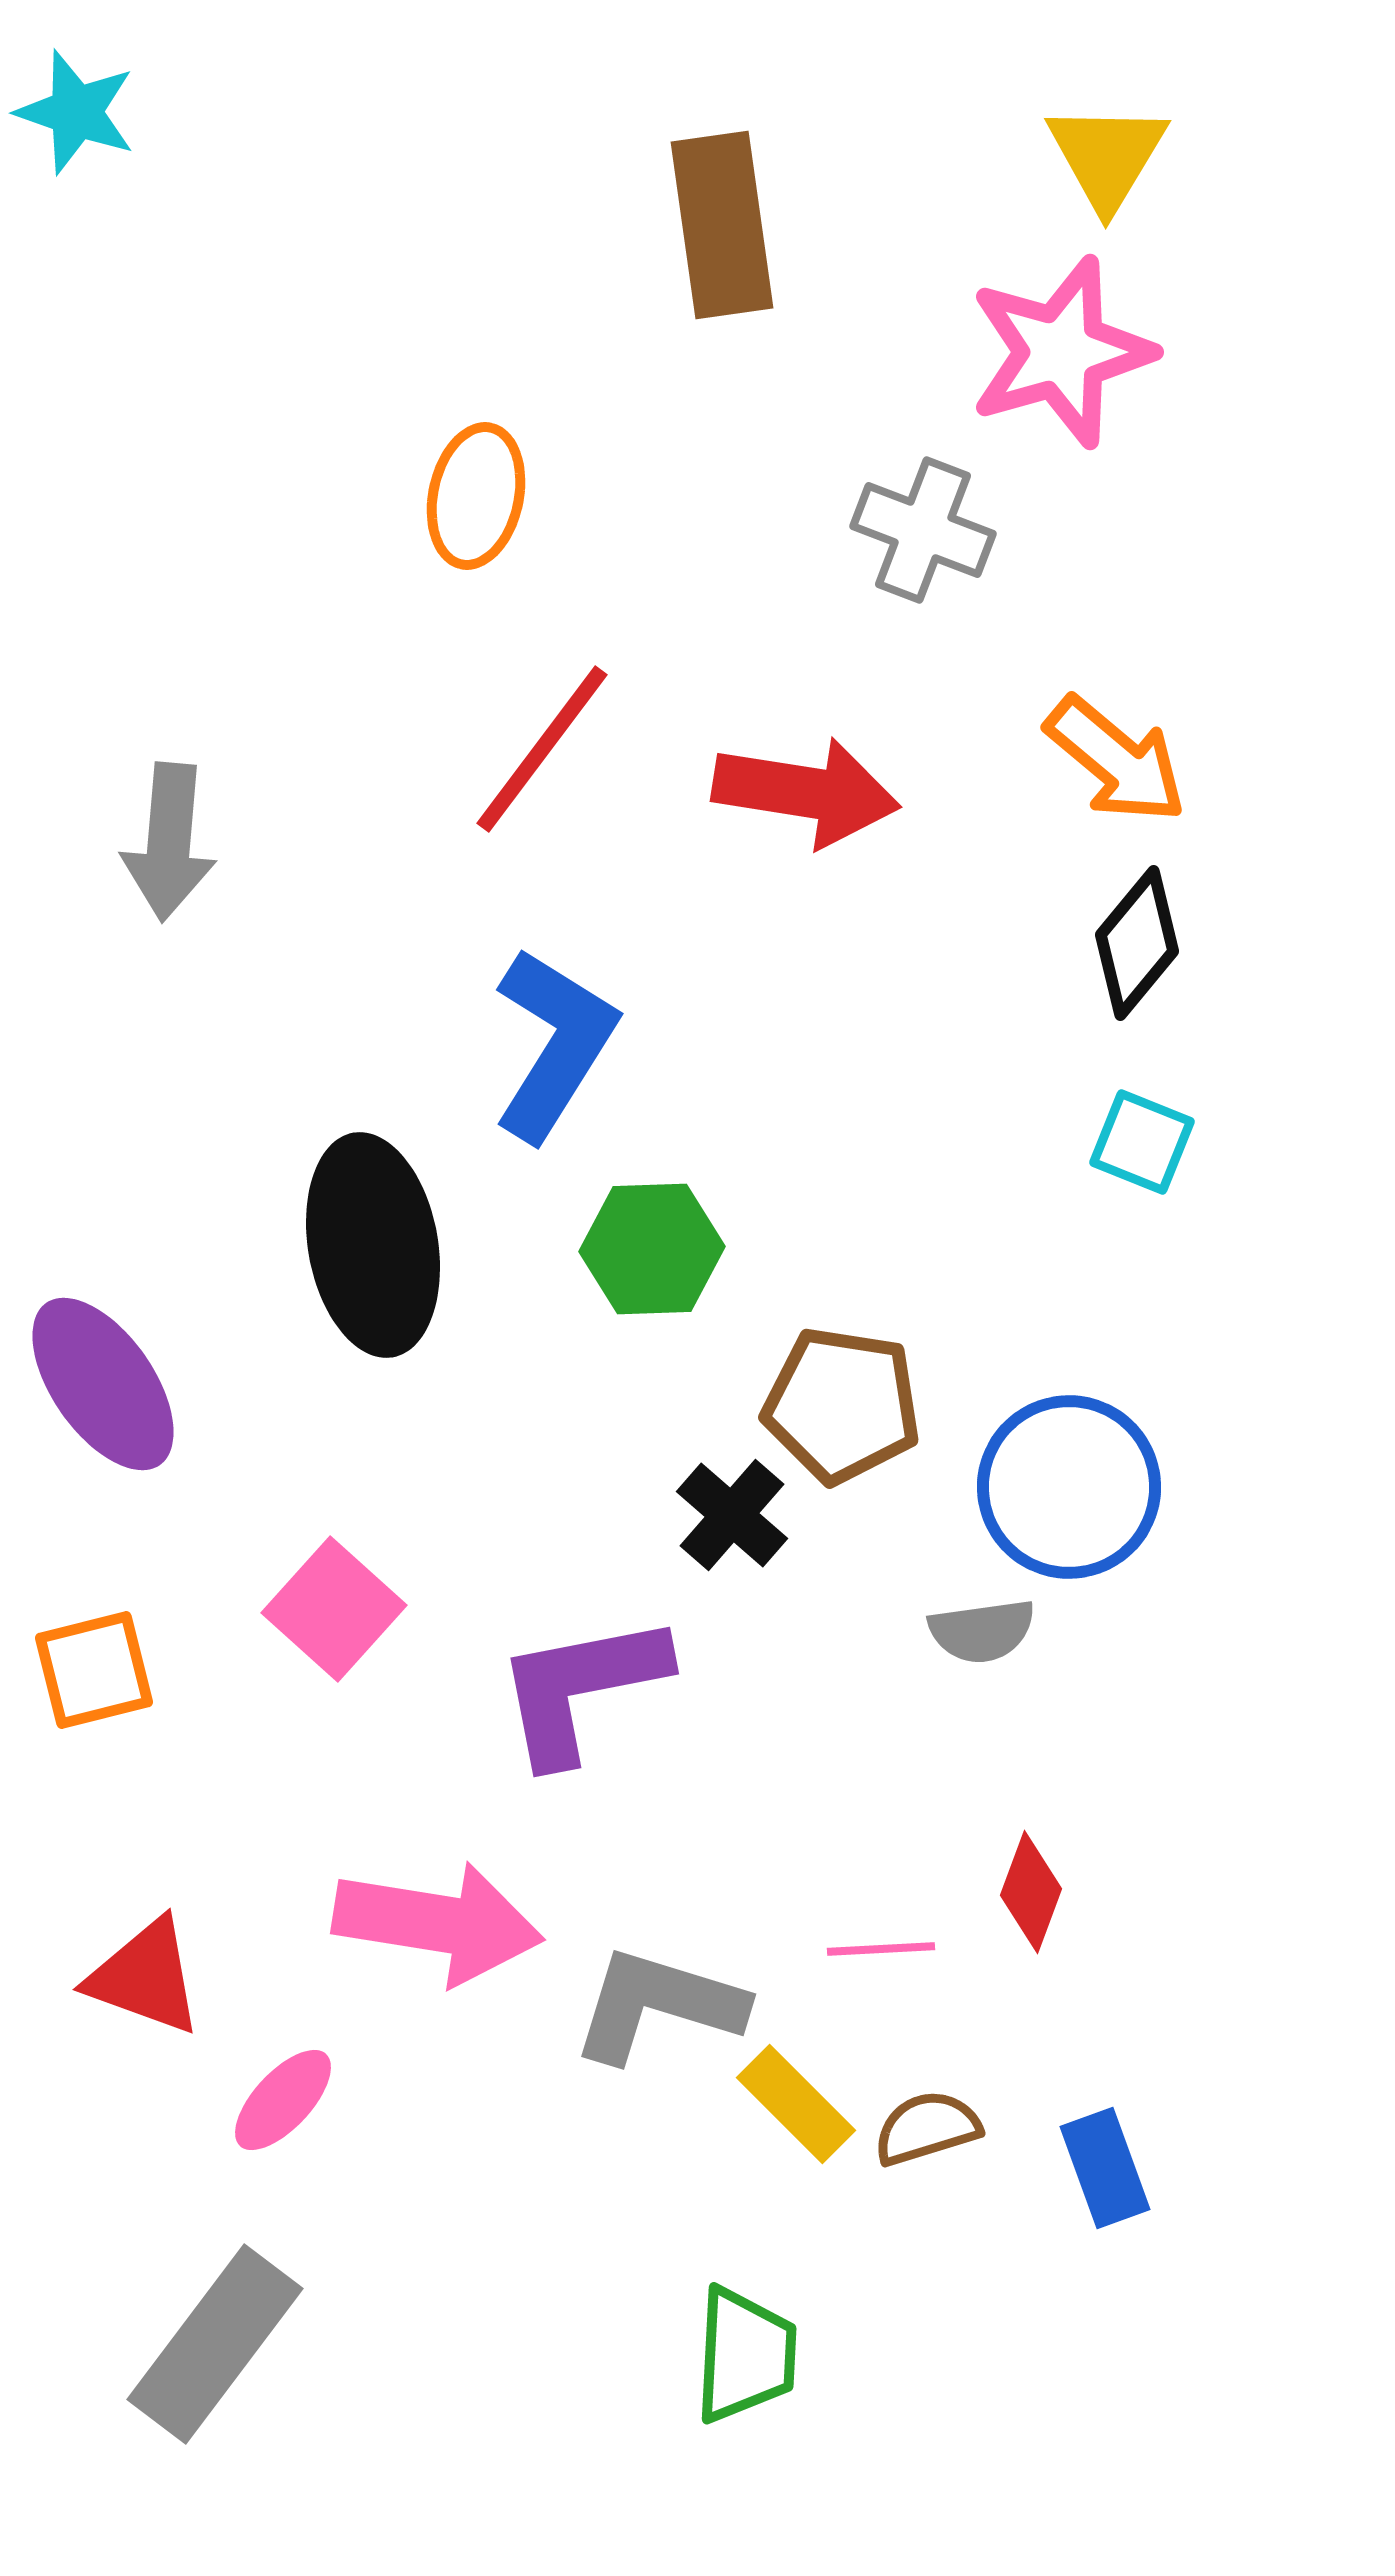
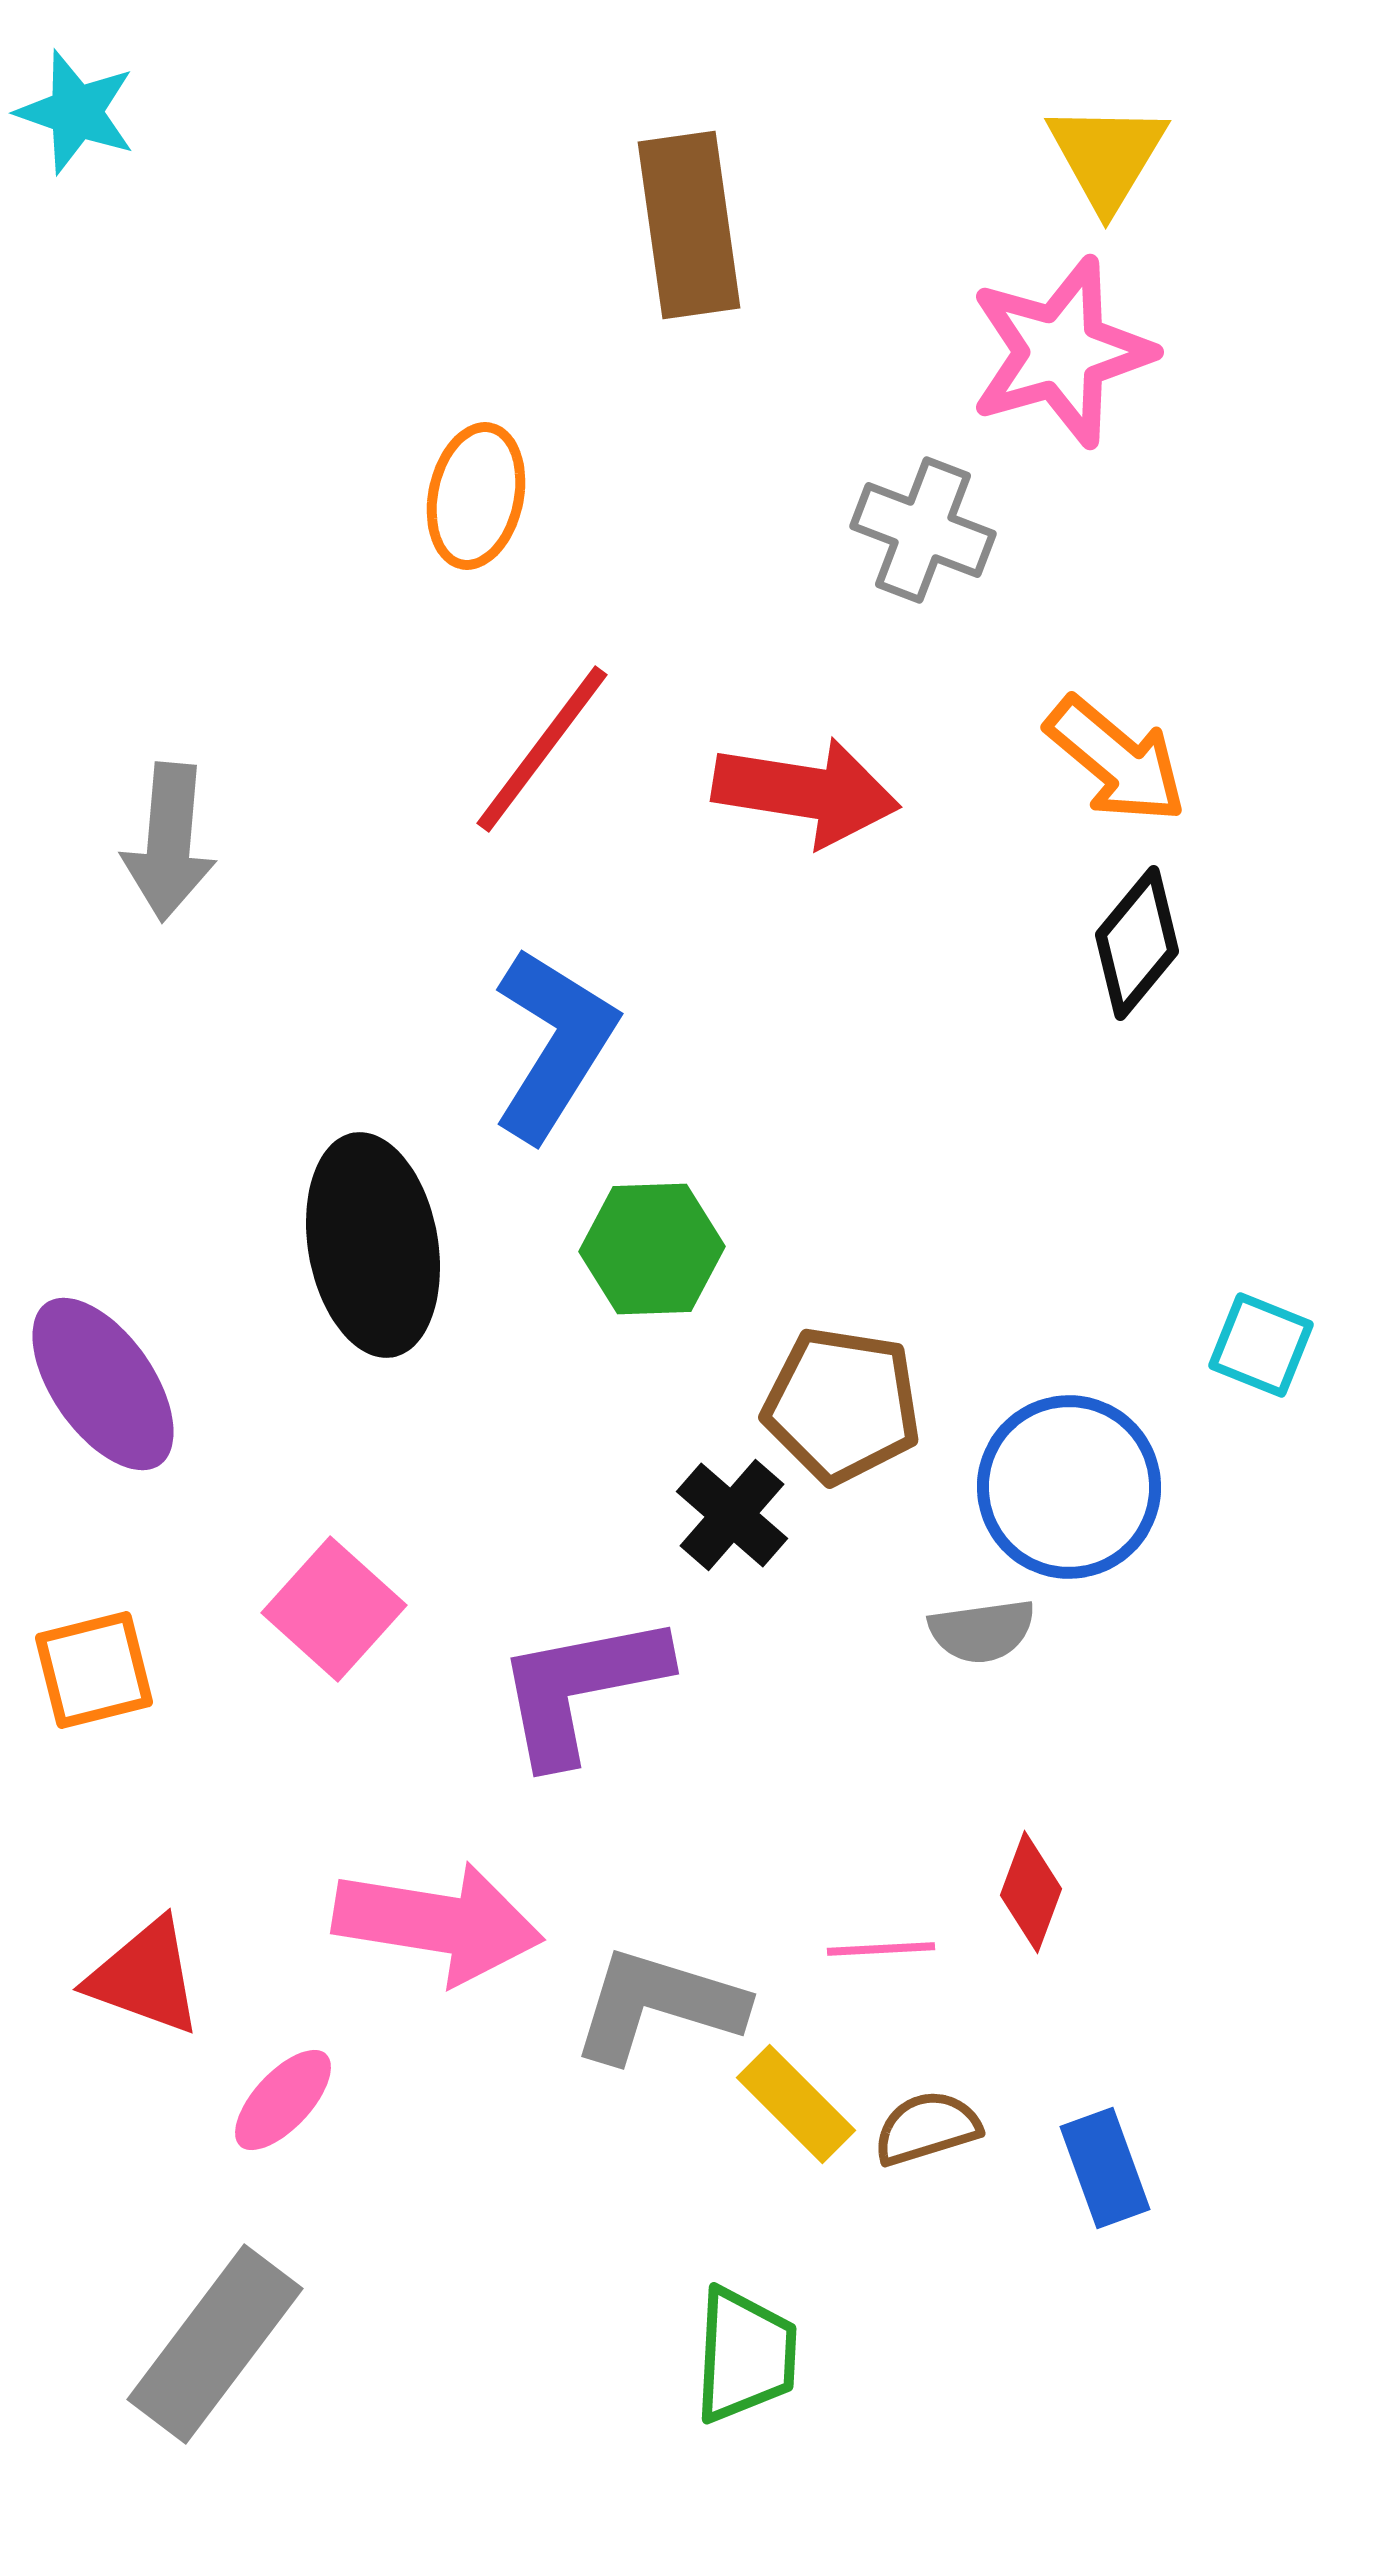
brown rectangle: moved 33 px left
cyan square: moved 119 px right, 203 px down
